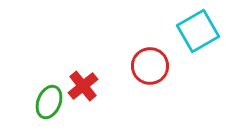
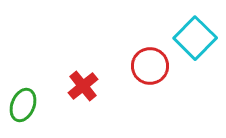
cyan square: moved 3 px left, 7 px down; rotated 15 degrees counterclockwise
green ellipse: moved 26 px left, 3 px down
